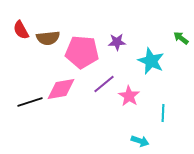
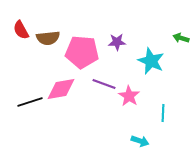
green arrow: rotated 21 degrees counterclockwise
purple line: rotated 60 degrees clockwise
